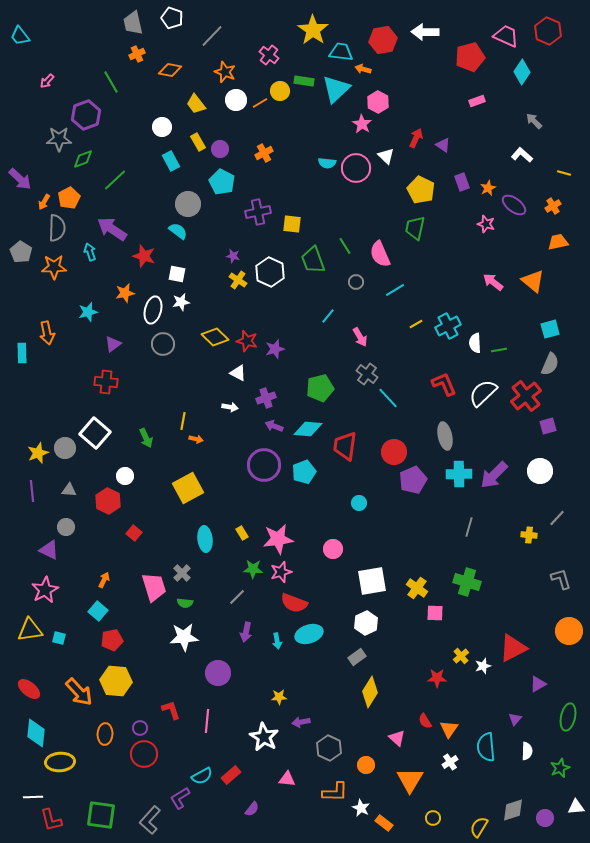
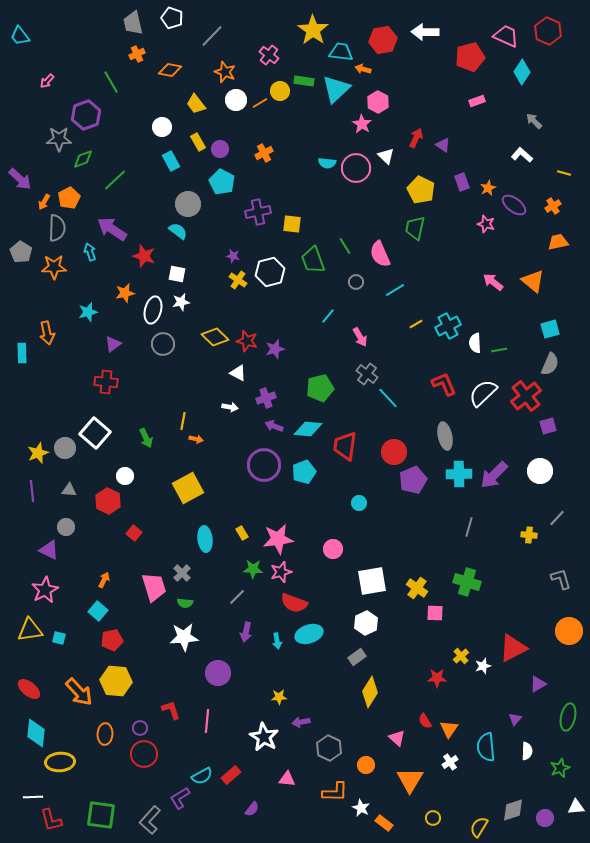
white hexagon at (270, 272): rotated 20 degrees clockwise
